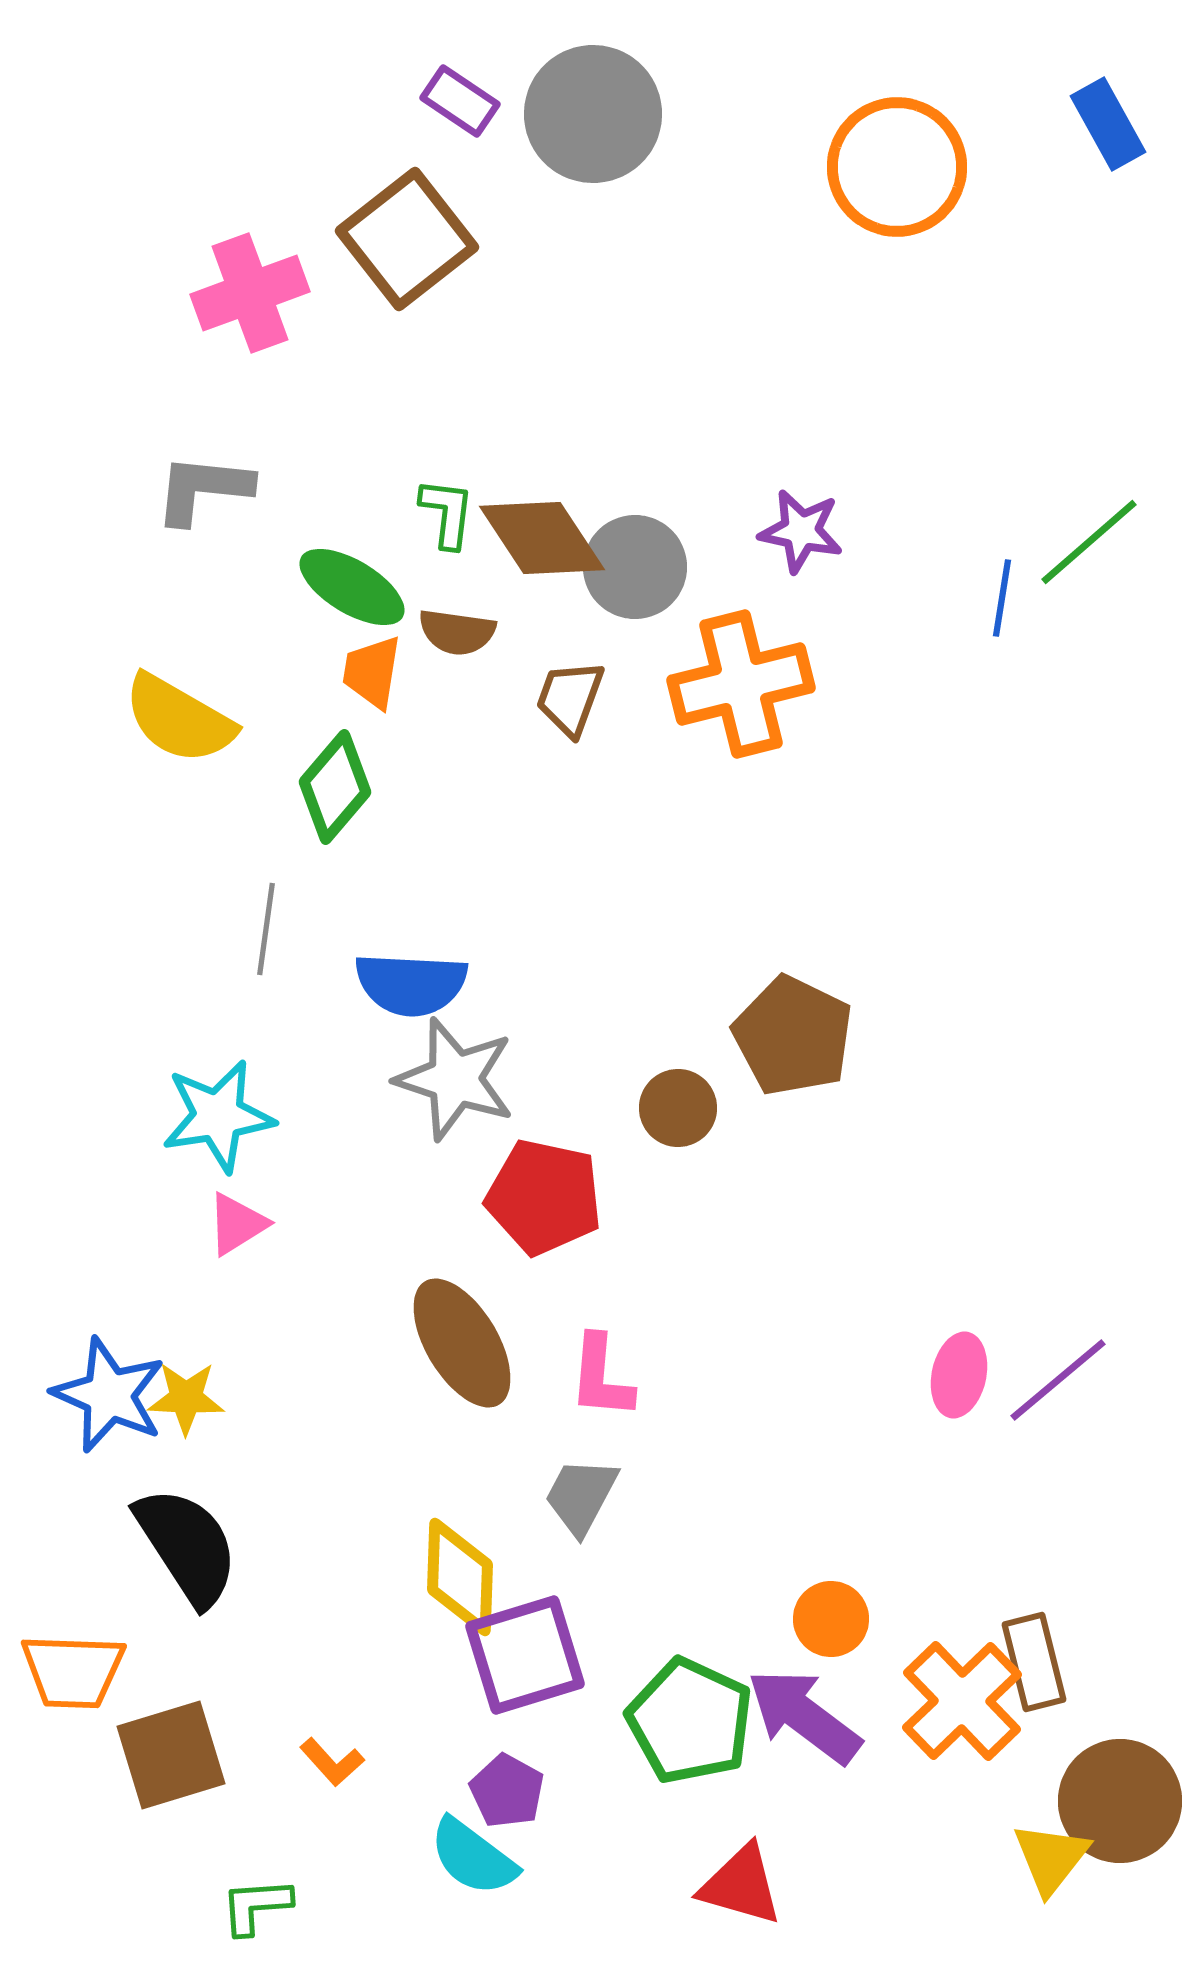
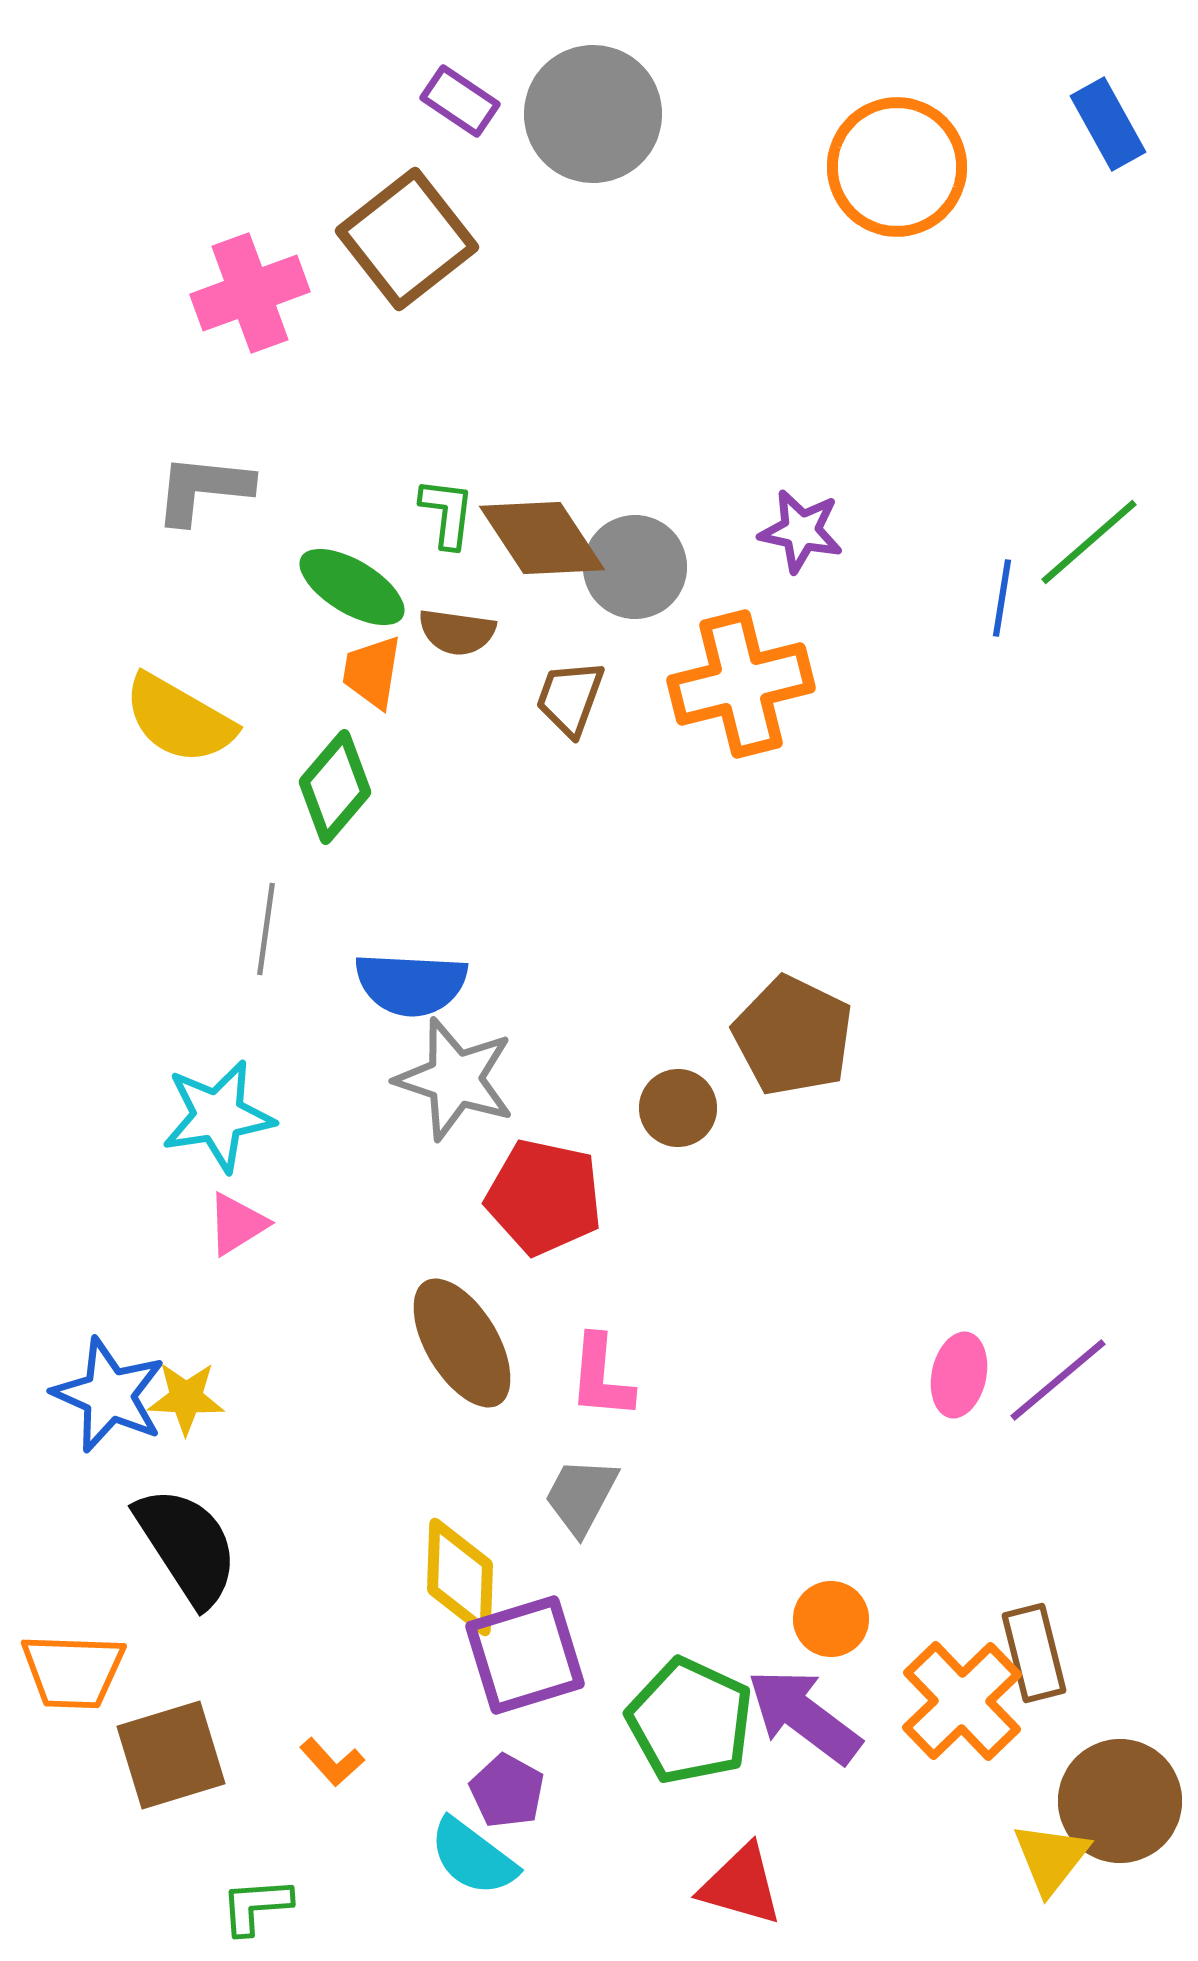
brown rectangle at (1034, 1662): moved 9 px up
